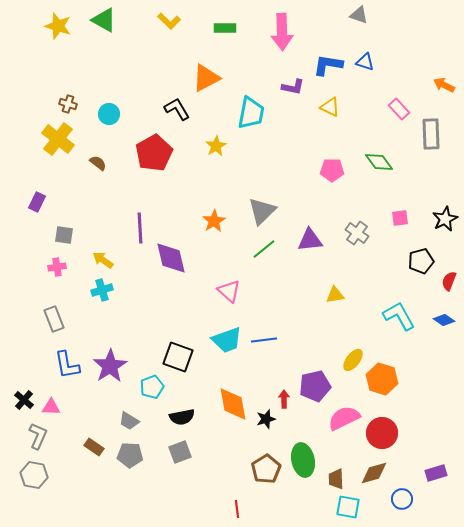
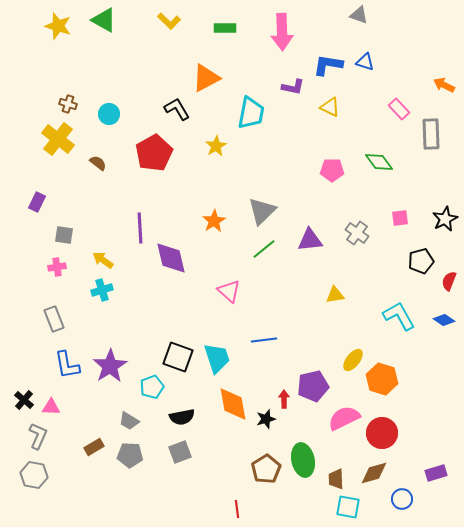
cyan trapezoid at (227, 340): moved 10 px left, 18 px down; rotated 88 degrees counterclockwise
purple pentagon at (315, 386): moved 2 px left
brown rectangle at (94, 447): rotated 66 degrees counterclockwise
